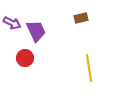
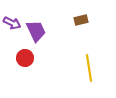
brown rectangle: moved 2 px down
